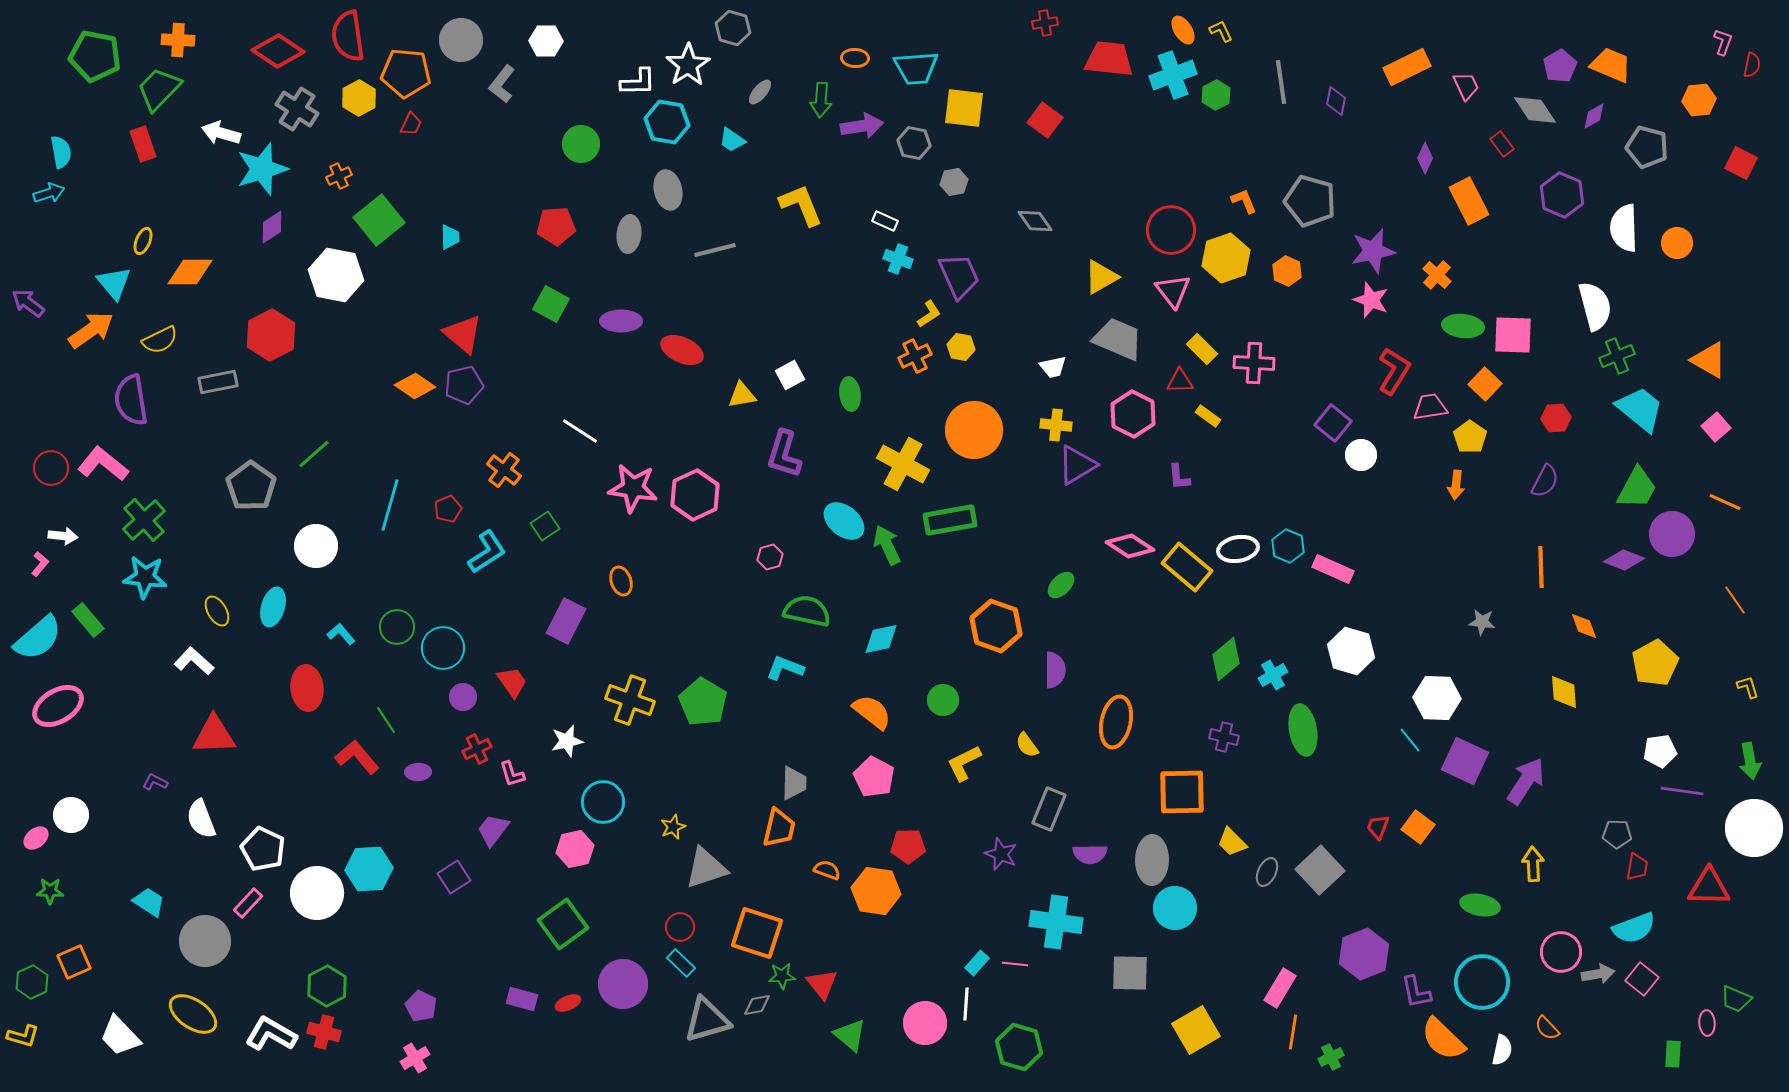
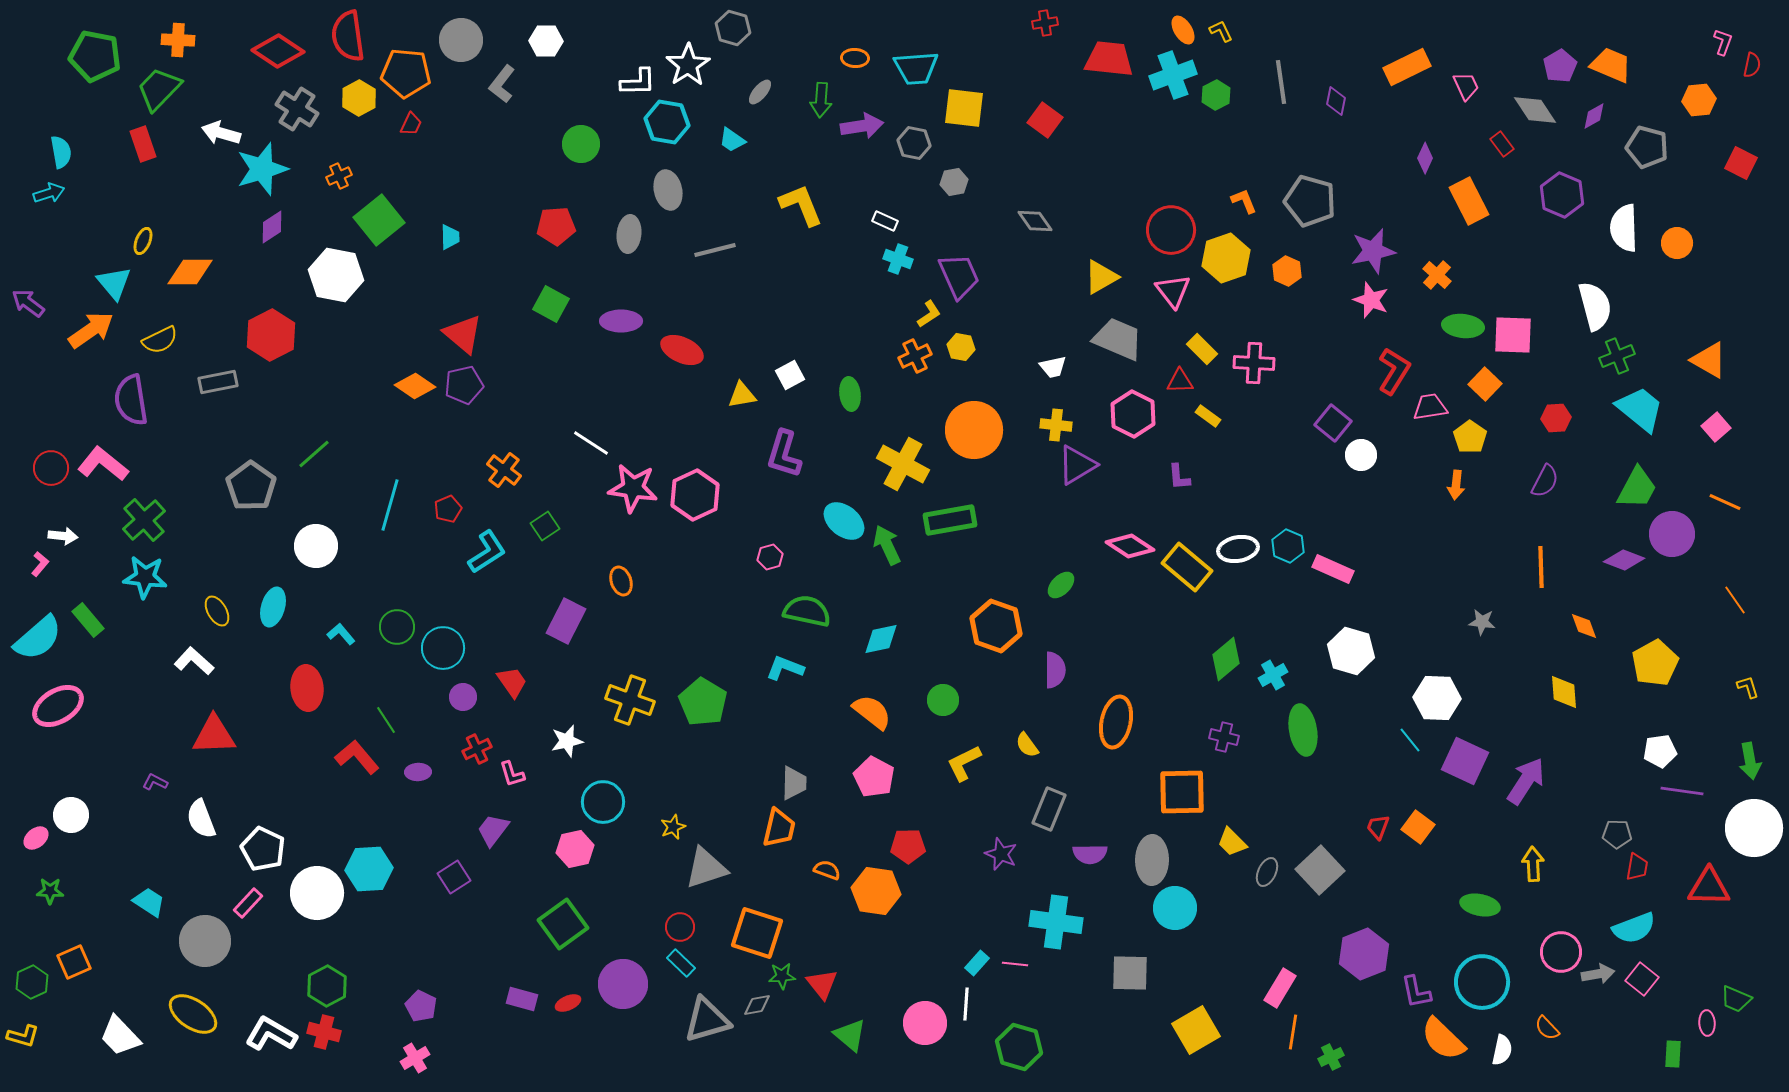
white line at (580, 431): moved 11 px right, 12 px down
